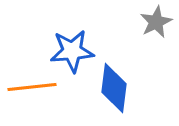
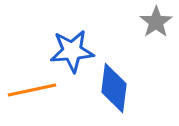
gray star: rotated 8 degrees counterclockwise
orange line: moved 3 px down; rotated 6 degrees counterclockwise
